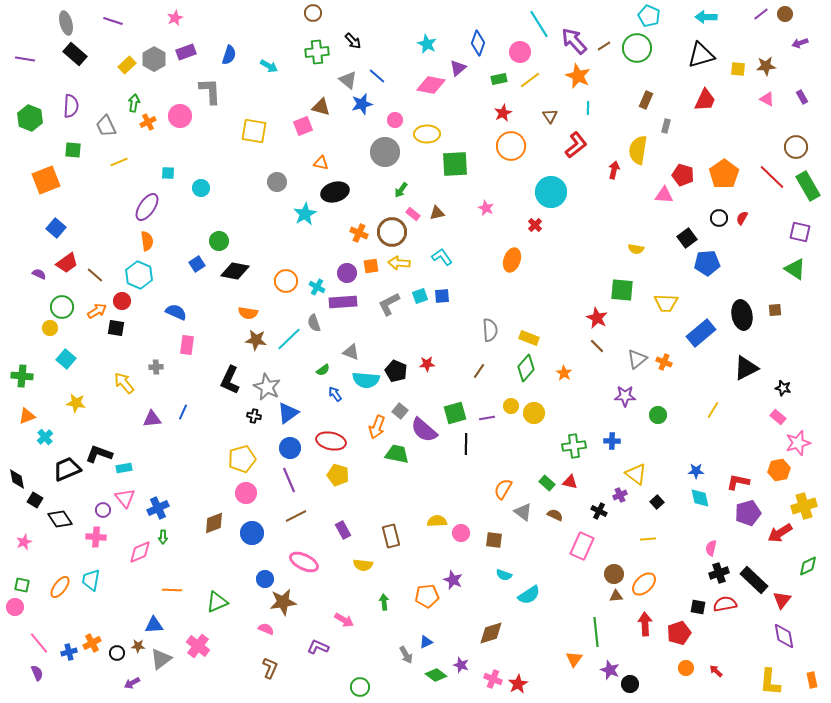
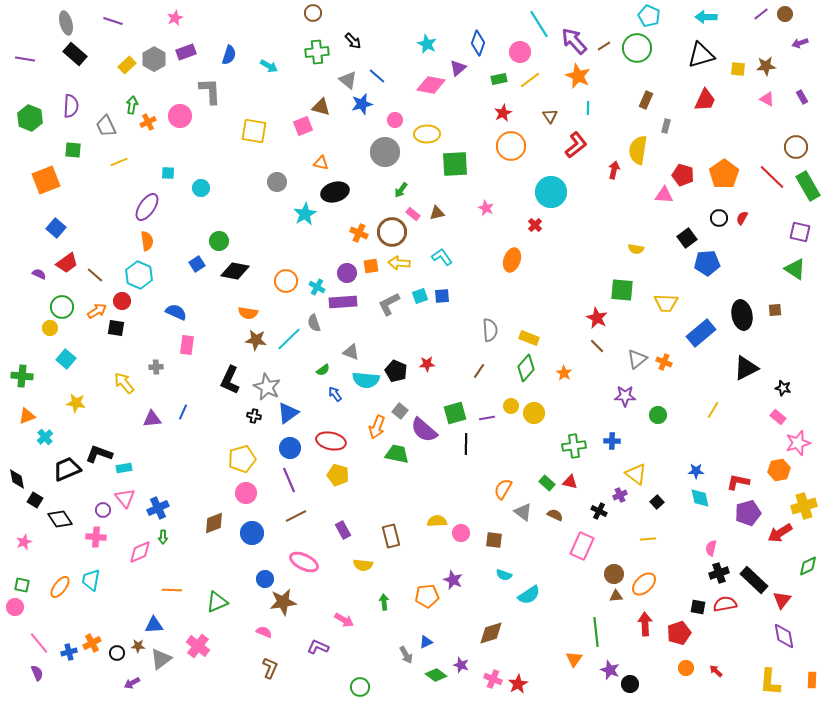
green arrow at (134, 103): moved 2 px left, 2 px down
pink semicircle at (266, 629): moved 2 px left, 3 px down
orange rectangle at (812, 680): rotated 14 degrees clockwise
